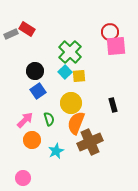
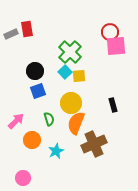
red rectangle: rotated 49 degrees clockwise
blue square: rotated 14 degrees clockwise
pink arrow: moved 9 px left, 1 px down
brown cross: moved 4 px right, 2 px down
